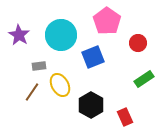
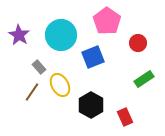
gray rectangle: moved 1 px down; rotated 56 degrees clockwise
